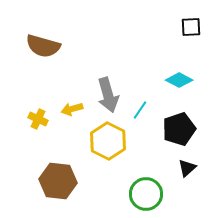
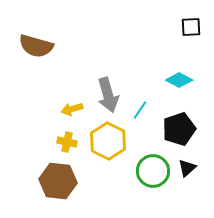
brown semicircle: moved 7 px left
yellow cross: moved 29 px right, 23 px down; rotated 12 degrees counterclockwise
green circle: moved 7 px right, 23 px up
